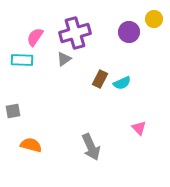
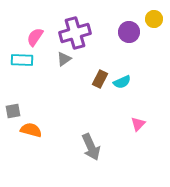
cyan semicircle: moved 1 px up
pink triangle: moved 1 px left, 4 px up; rotated 28 degrees clockwise
orange semicircle: moved 15 px up
